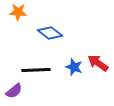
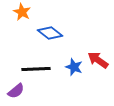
orange star: moved 4 px right; rotated 24 degrees clockwise
red arrow: moved 3 px up
black line: moved 1 px up
purple semicircle: moved 2 px right
